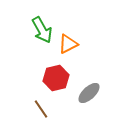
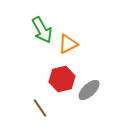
red hexagon: moved 6 px right, 1 px down
gray ellipse: moved 3 px up
brown line: moved 1 px left, 1 px up
